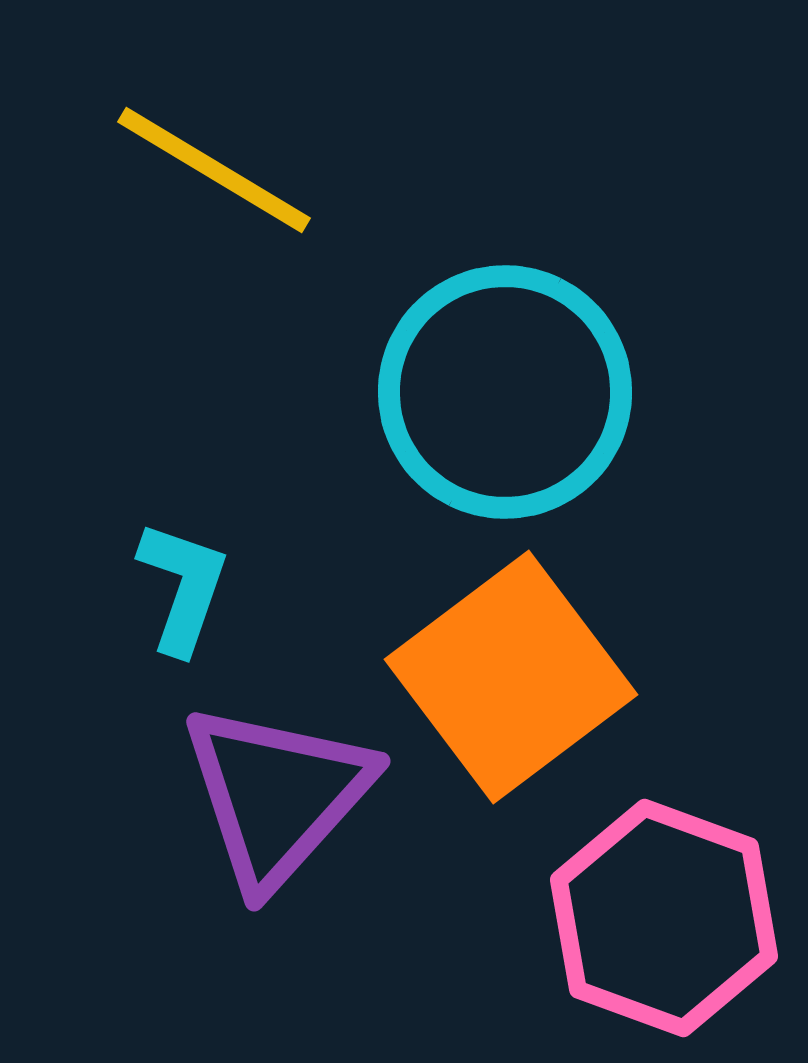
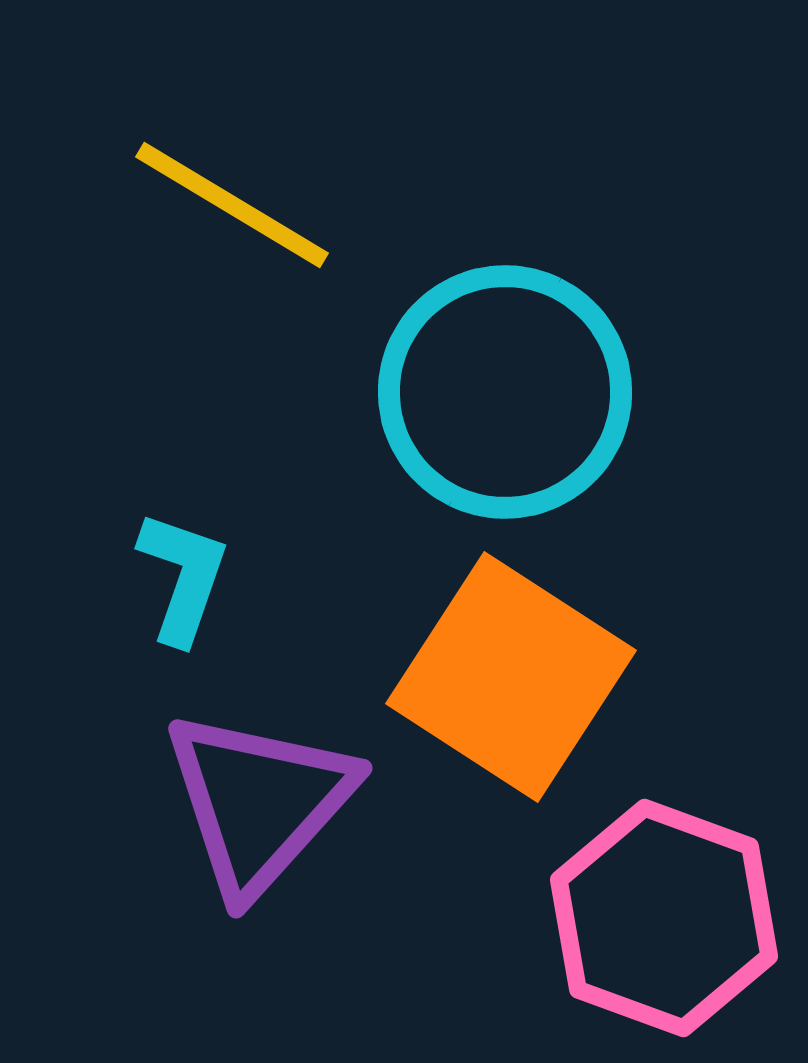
yellow line: moved 18 px right, 35 px down
cyan L-shape: moved 10 px up
orange square: rotated 20 degrees counterclockwise
purple triangle: moved 18 px left, 7 px down
